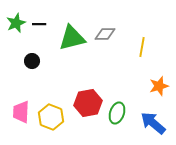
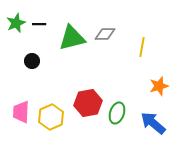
yellow hexagon: rotated 15 degrees clockwise
